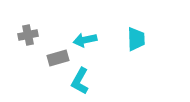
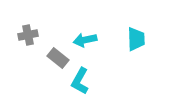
gray rectangle: rotated 55 degrees clockwise
